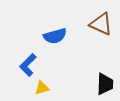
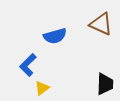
yellow triangle: rotated 21 degrees counterclockwise
